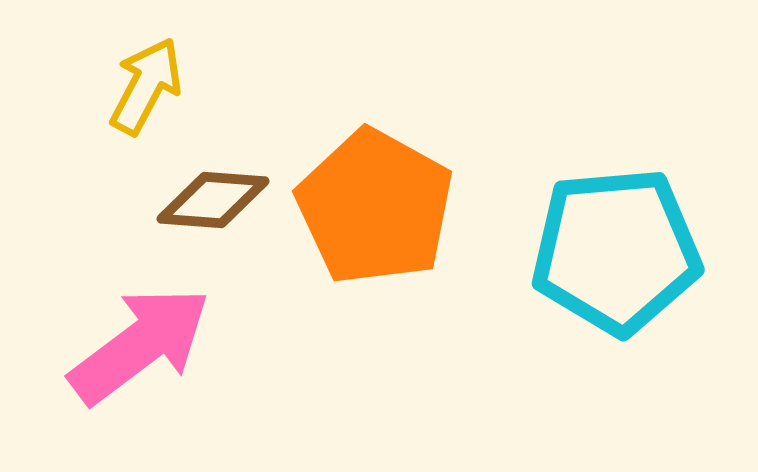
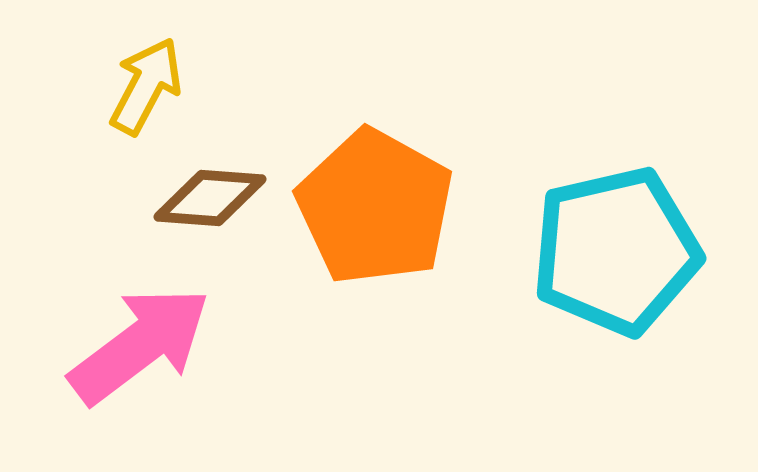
brown diamond: moved 3 px left, 2 px up
cyan pentagon: rotated 8 degrees counterclockwise
